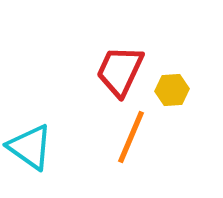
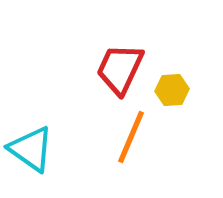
red trapezoid: moved 2 px up
cyan triangle: moved 1 px right, 2 px down
